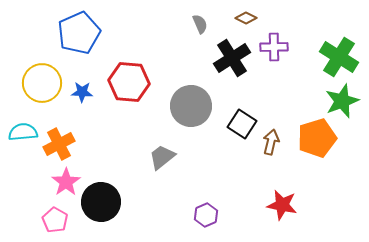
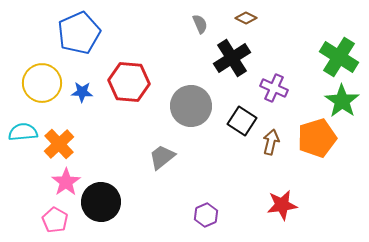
purple cross: moved 41 px down; rotated 24 degrees clockwise
green star: rotated 16 degrees counterclockwise
black square: moved 3 px up
orange cross: rotated 16 degrees counterclockwise
red star: rotated 20 degrees counterclockwise
